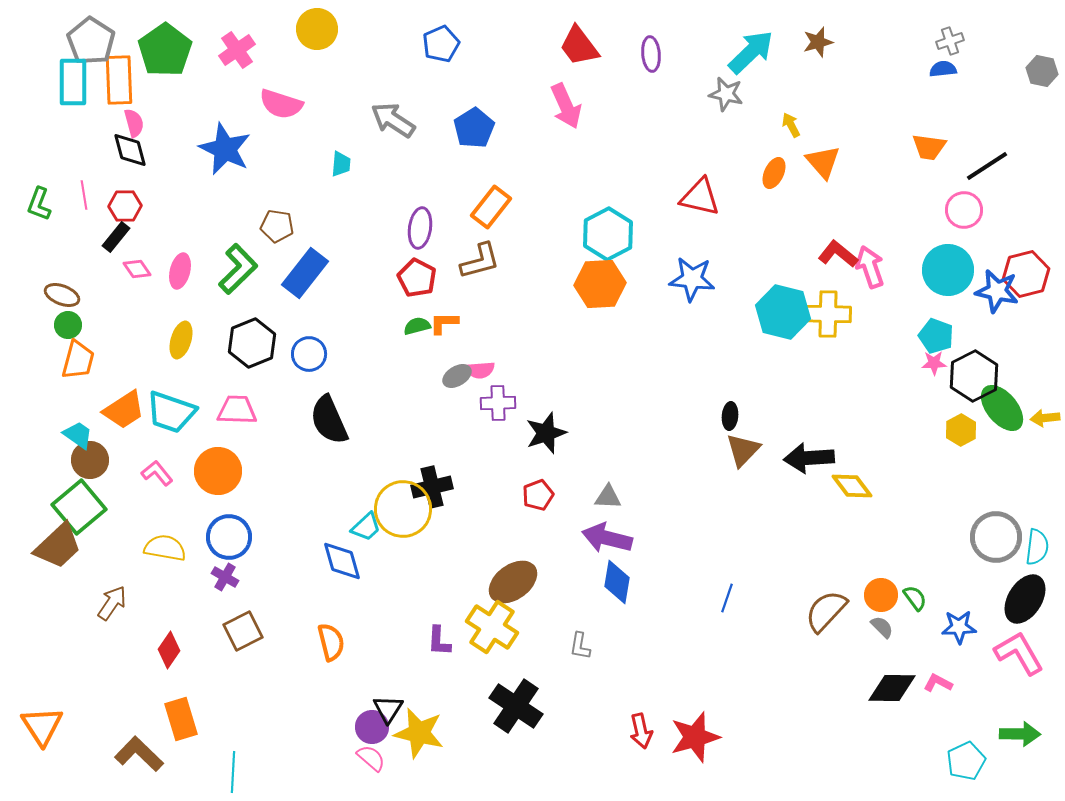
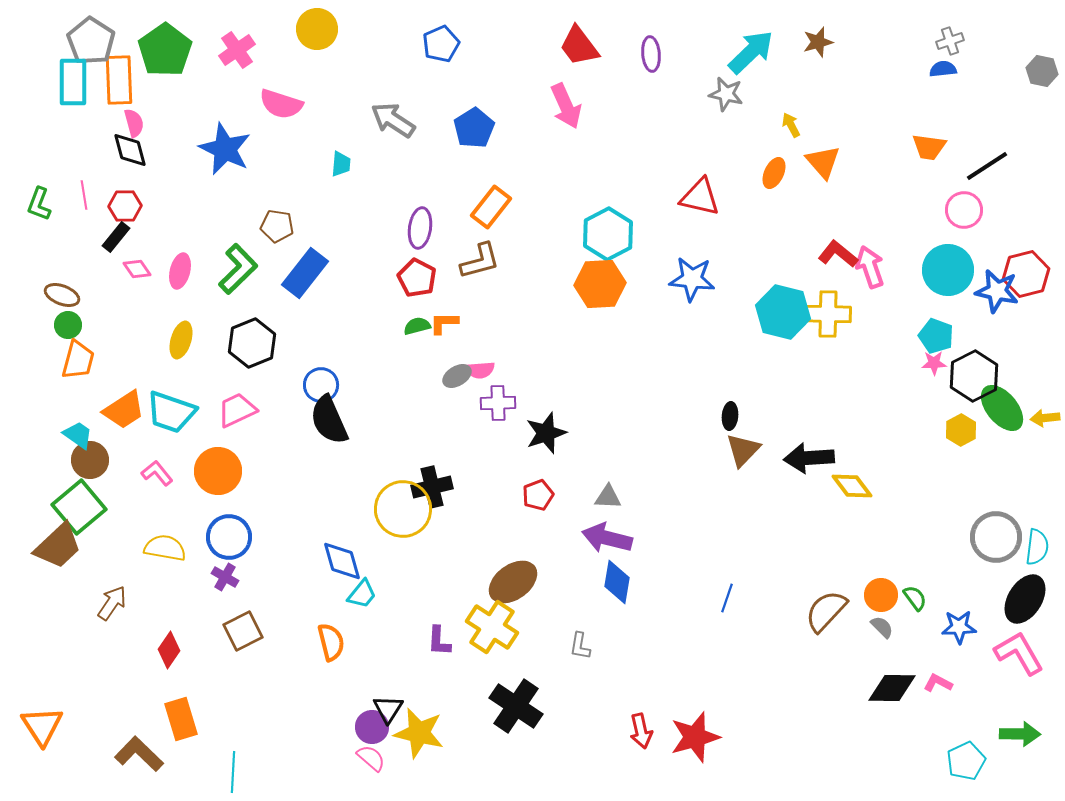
blue circle at (309, 354): moved 12 px right, 31 px down
pink trapezoid at (237, 410): rotated 27 degrees counterclockwise
cyan trapezoid at (366, 527): moved 4 px left, 67 px down; rotated 8 degrees counterclockwise
